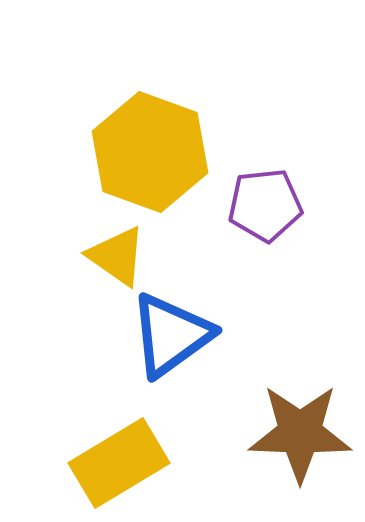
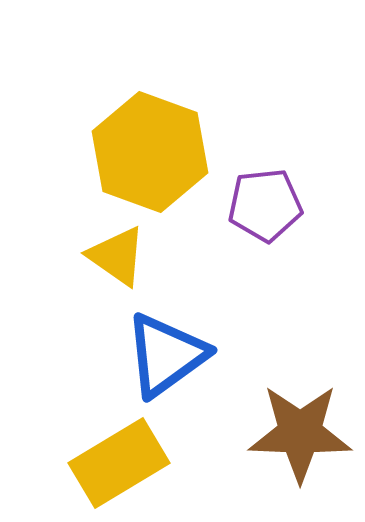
blue triangle: moved 5 px left, 20 px down
